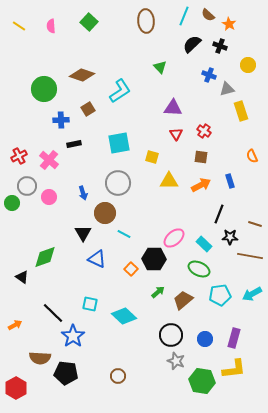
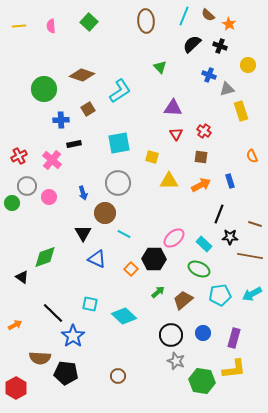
yellow line at (19, 26): rotated 40 degrees counterclockwise
pink cross at (49, 160): moved 3 px right
blue circle at (205, 339): moved 2 px left, 6 px up
